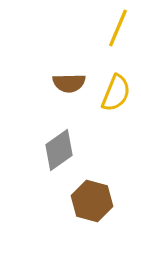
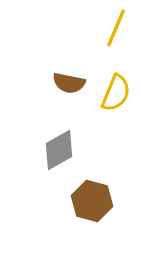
yellow line: moved 2 px left
brown semicircle: rotated 12 degrees clockwise
gray diamond: rotated 6 degrees clockwise
